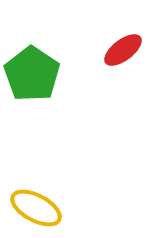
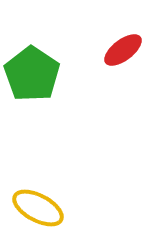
yellow ellipse: moved 2 px right
